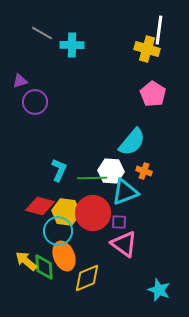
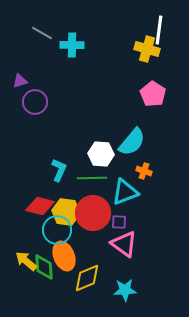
white hexagon: moved 10 px left, 17 px up
cyan circle: moved 1 px left, 1 px up
cyan star: moved 34 px left; rotated 25 degrees counterclockwise
